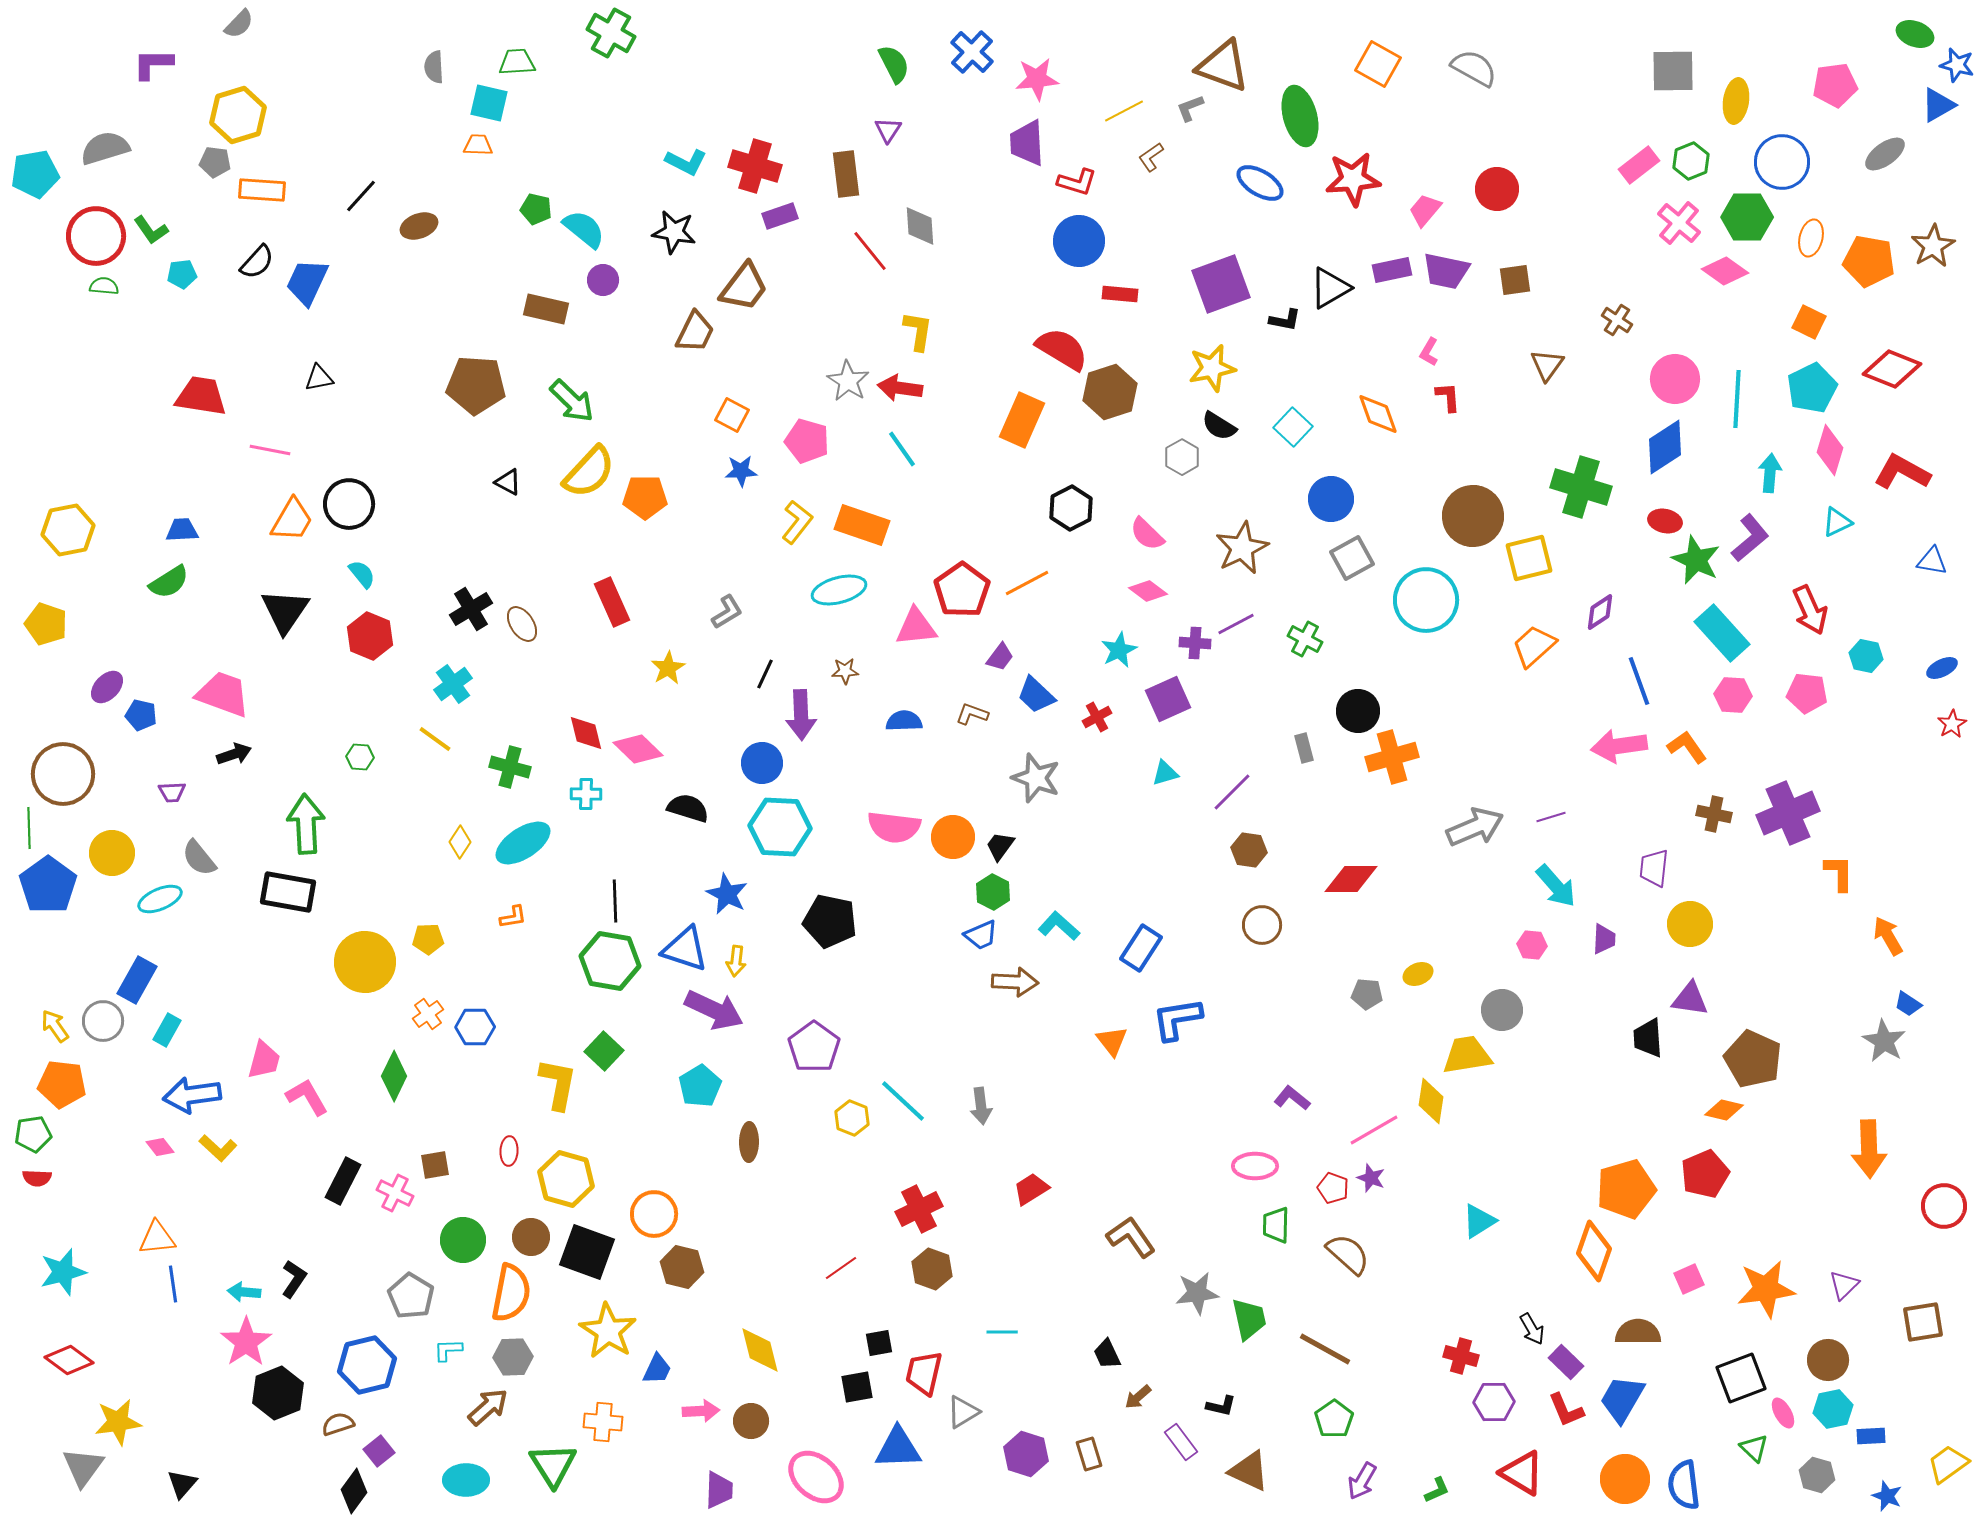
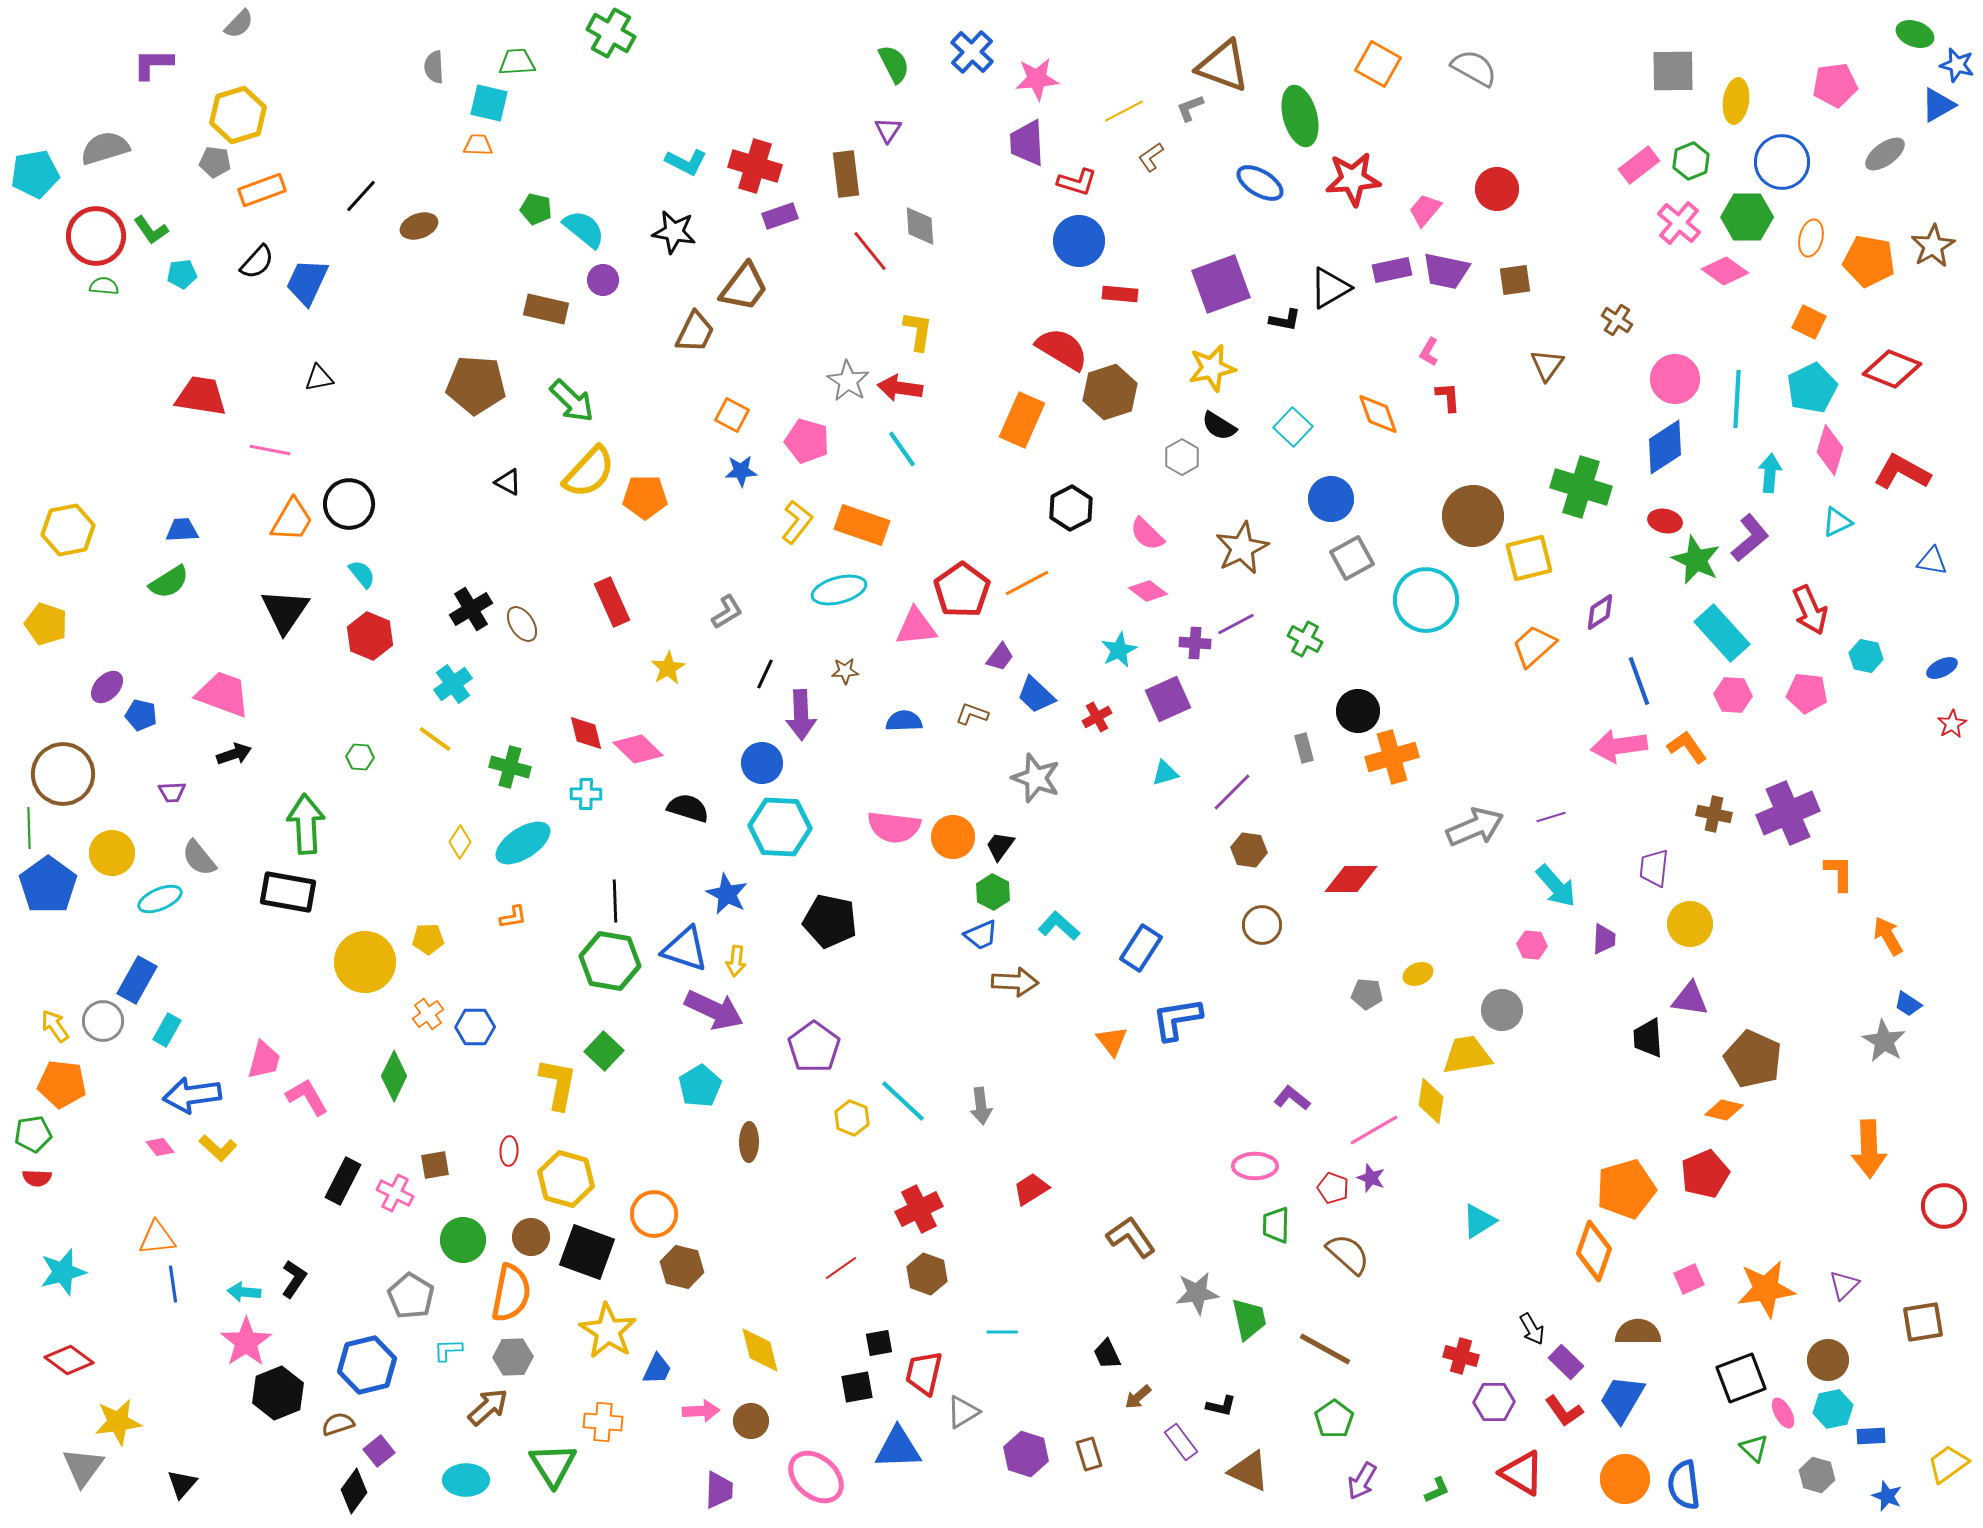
orange rectangle at (262, 190): rotated 24 degrees counterclockwise
brown hexagon at (932, 1269): moved 5 px left, 5 px down
red L-shape at (1566, 1410): moved 2 px left, 1 px down; rotated 12 degrees counterclockwise
